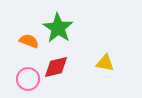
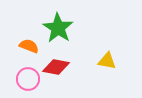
orange semicircle: moved 5 px down
yellow triangle: moved 2 px right, 2 px up
red diamond: rotated 24 degrees clockwise
